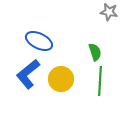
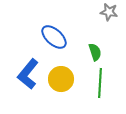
blue ellipse: moved 15 px right, 4 px up; rotated 16 degrees clockwise
blue L-shape: rotated 12 degrees counterclockwise
green line: moved 2 px down
